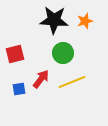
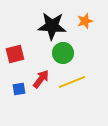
black star: moved 2 px left, 6 px down
